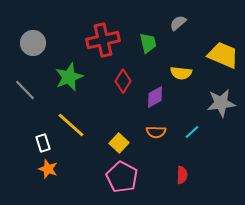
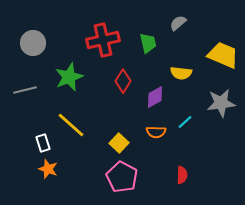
gray line: rotated 60 degrees counterclockwise
cyan line: moved 7 px left, 10 px up
